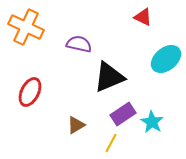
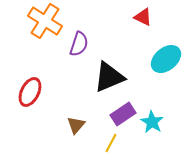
orange cross: moved 19 px right, 6 px up; rotated 8 degrees clockwise
purple semicircle: rotated 95 degrees clockwise
brown triangle: rotated 18 degrees counterclockwise
